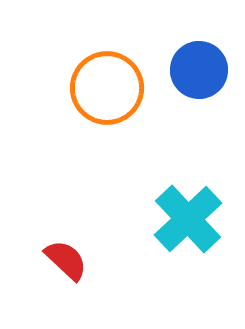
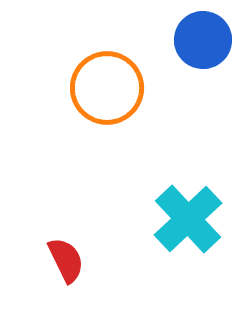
blue circle: moved 4 px right, 30 px up
red semicircle: rotated 21 degrees clockwise
